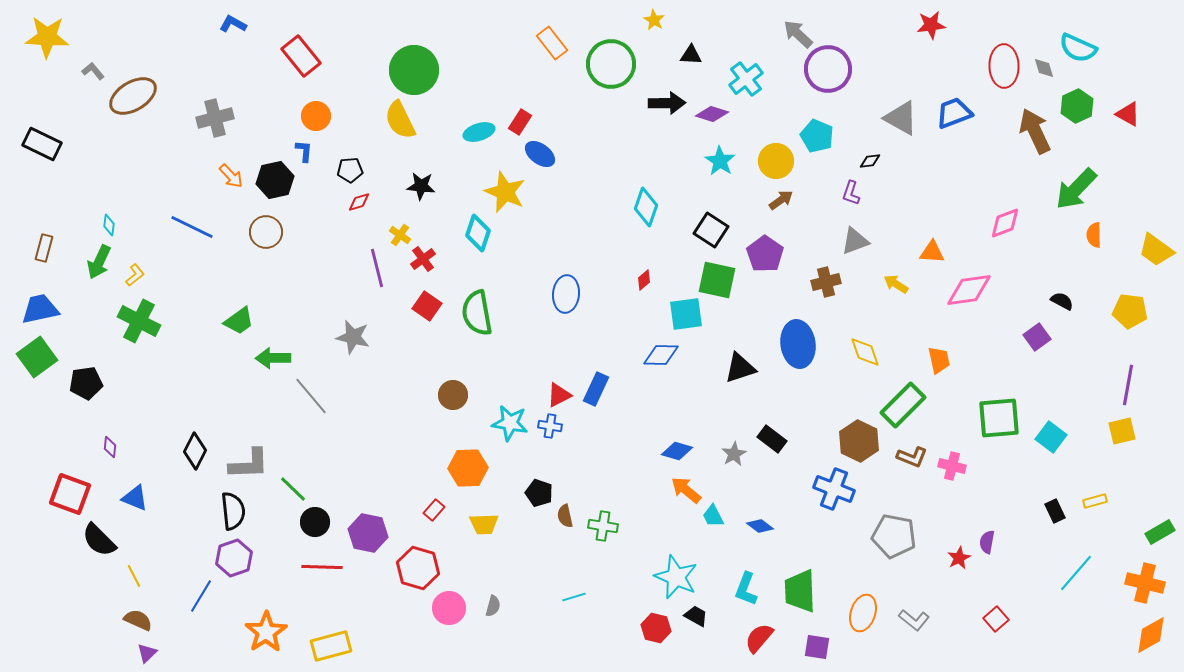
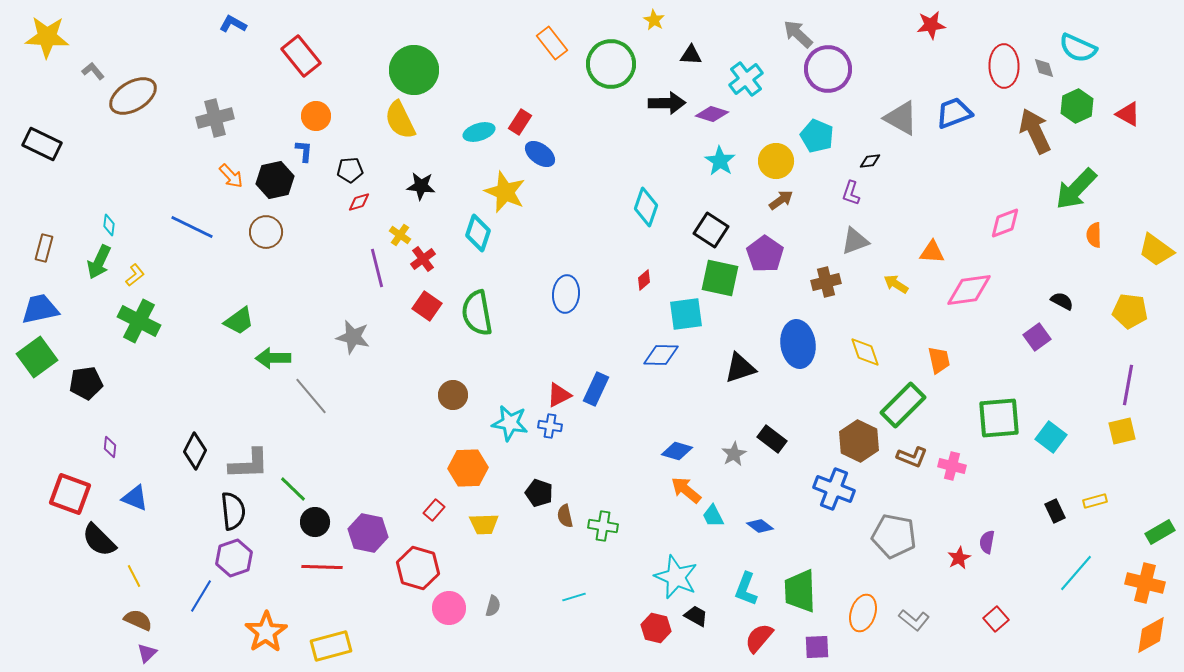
green square at (717, 280): moved 3 px right, 2 px up
purple square at (817, 647): rotated 12 degrees counterclockwise
